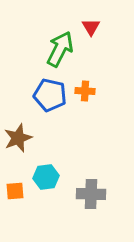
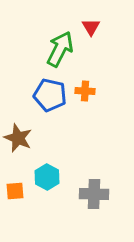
brown star: rotated 28 degrees counterclockwise
cyan hexagon: moved 1 px right; rotated 25 degrees counterclockwise
gray cross: moved 3 px right
